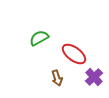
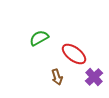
brown arrow: moved 1 px up
